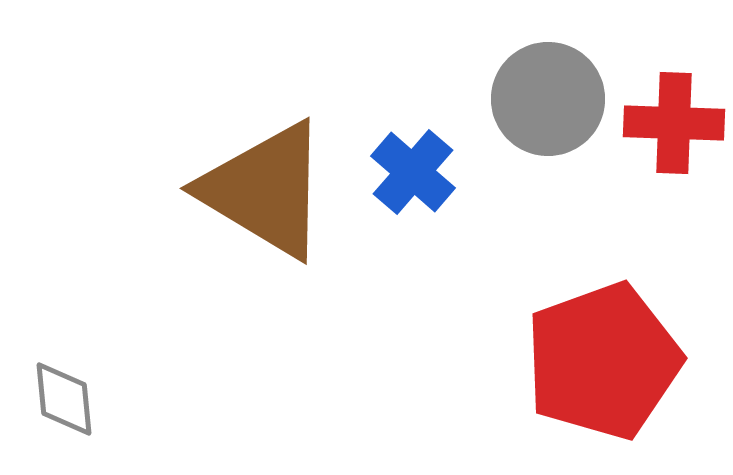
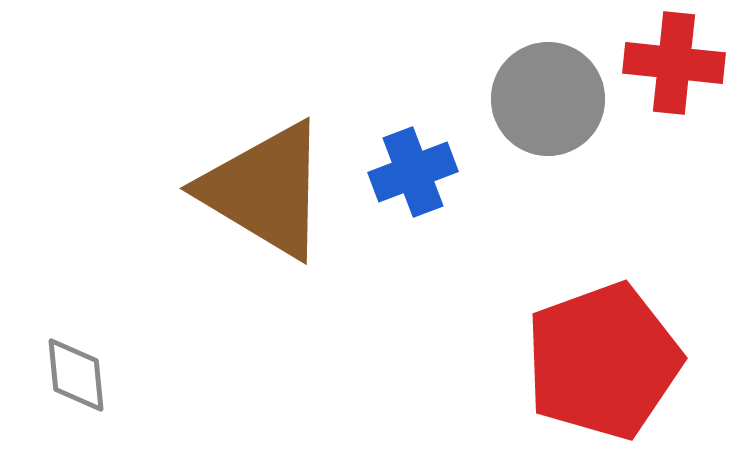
red cross: moved 60 px up; rotated 4 degrees clockwise
blue cross: rotated 28 degrees clockwise
gray diamond: moved 12 px right, 24 px up
